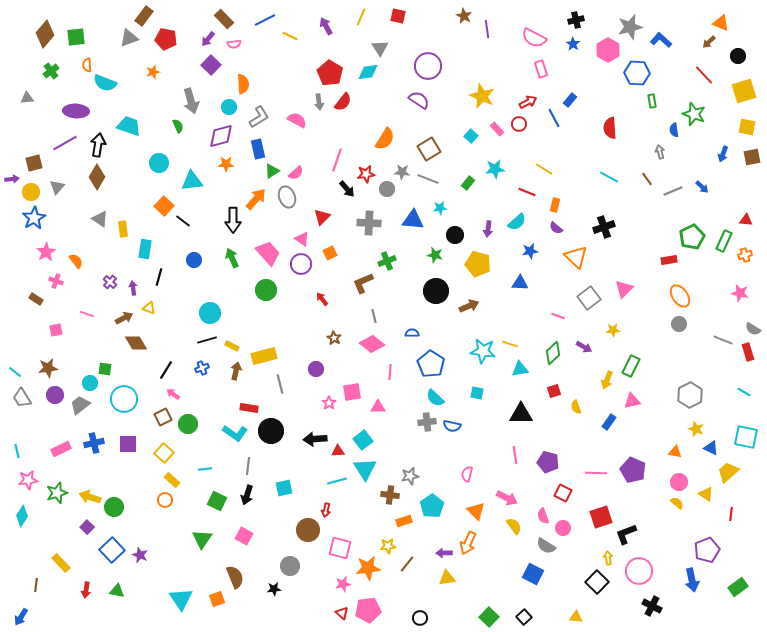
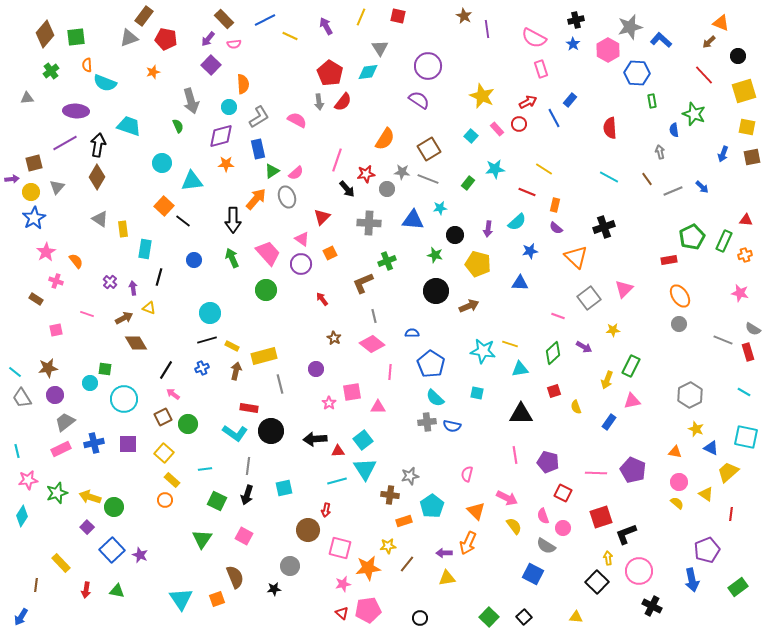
cyan circle at (159, 163): moved 3 px right
gray trapezoid at (80, 405): moved 15 px left, 17 px down
